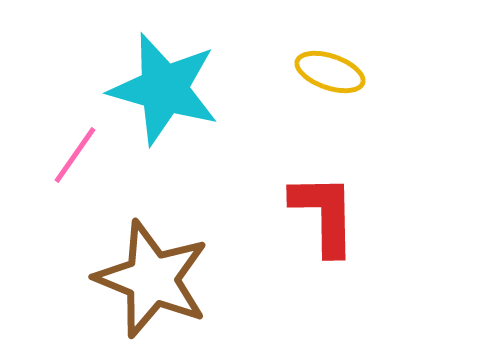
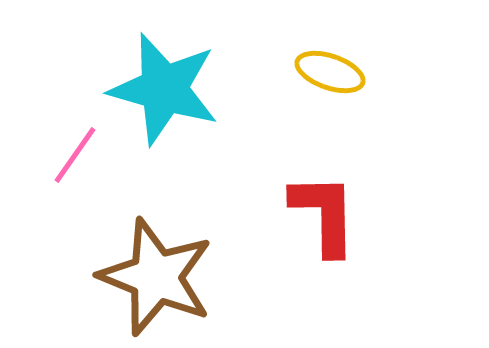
brown star: moved 4 px right, 2 px up
